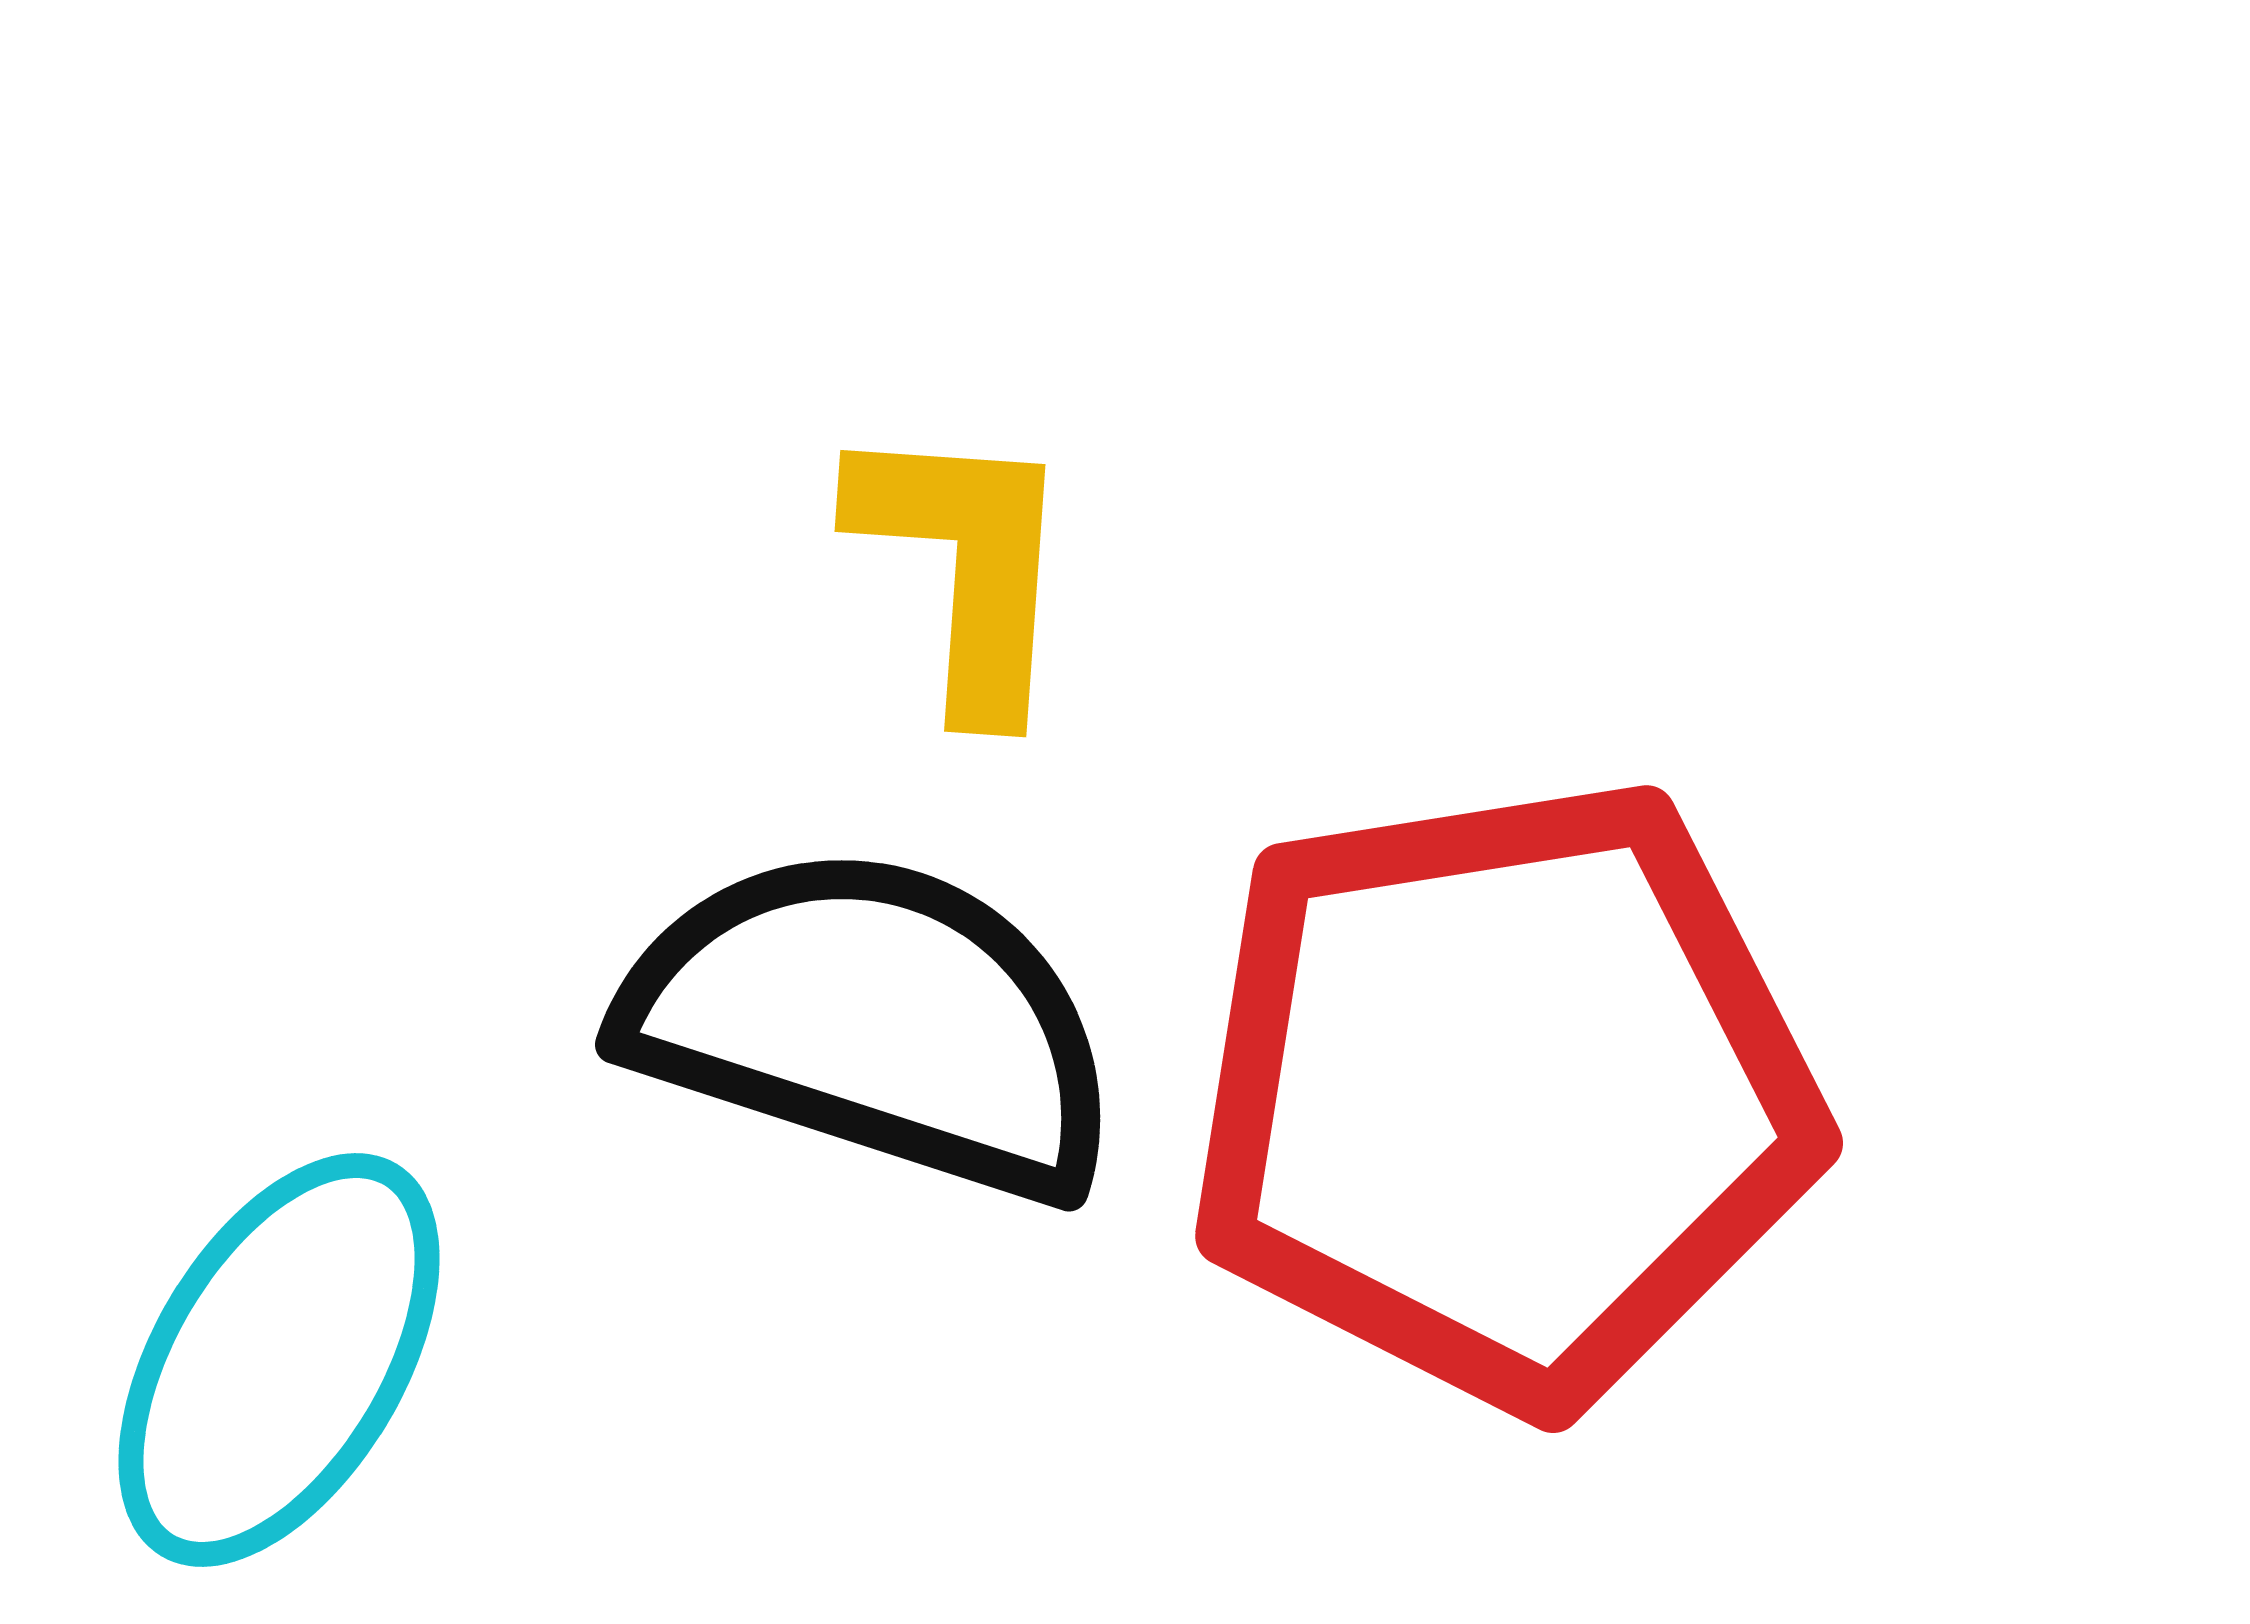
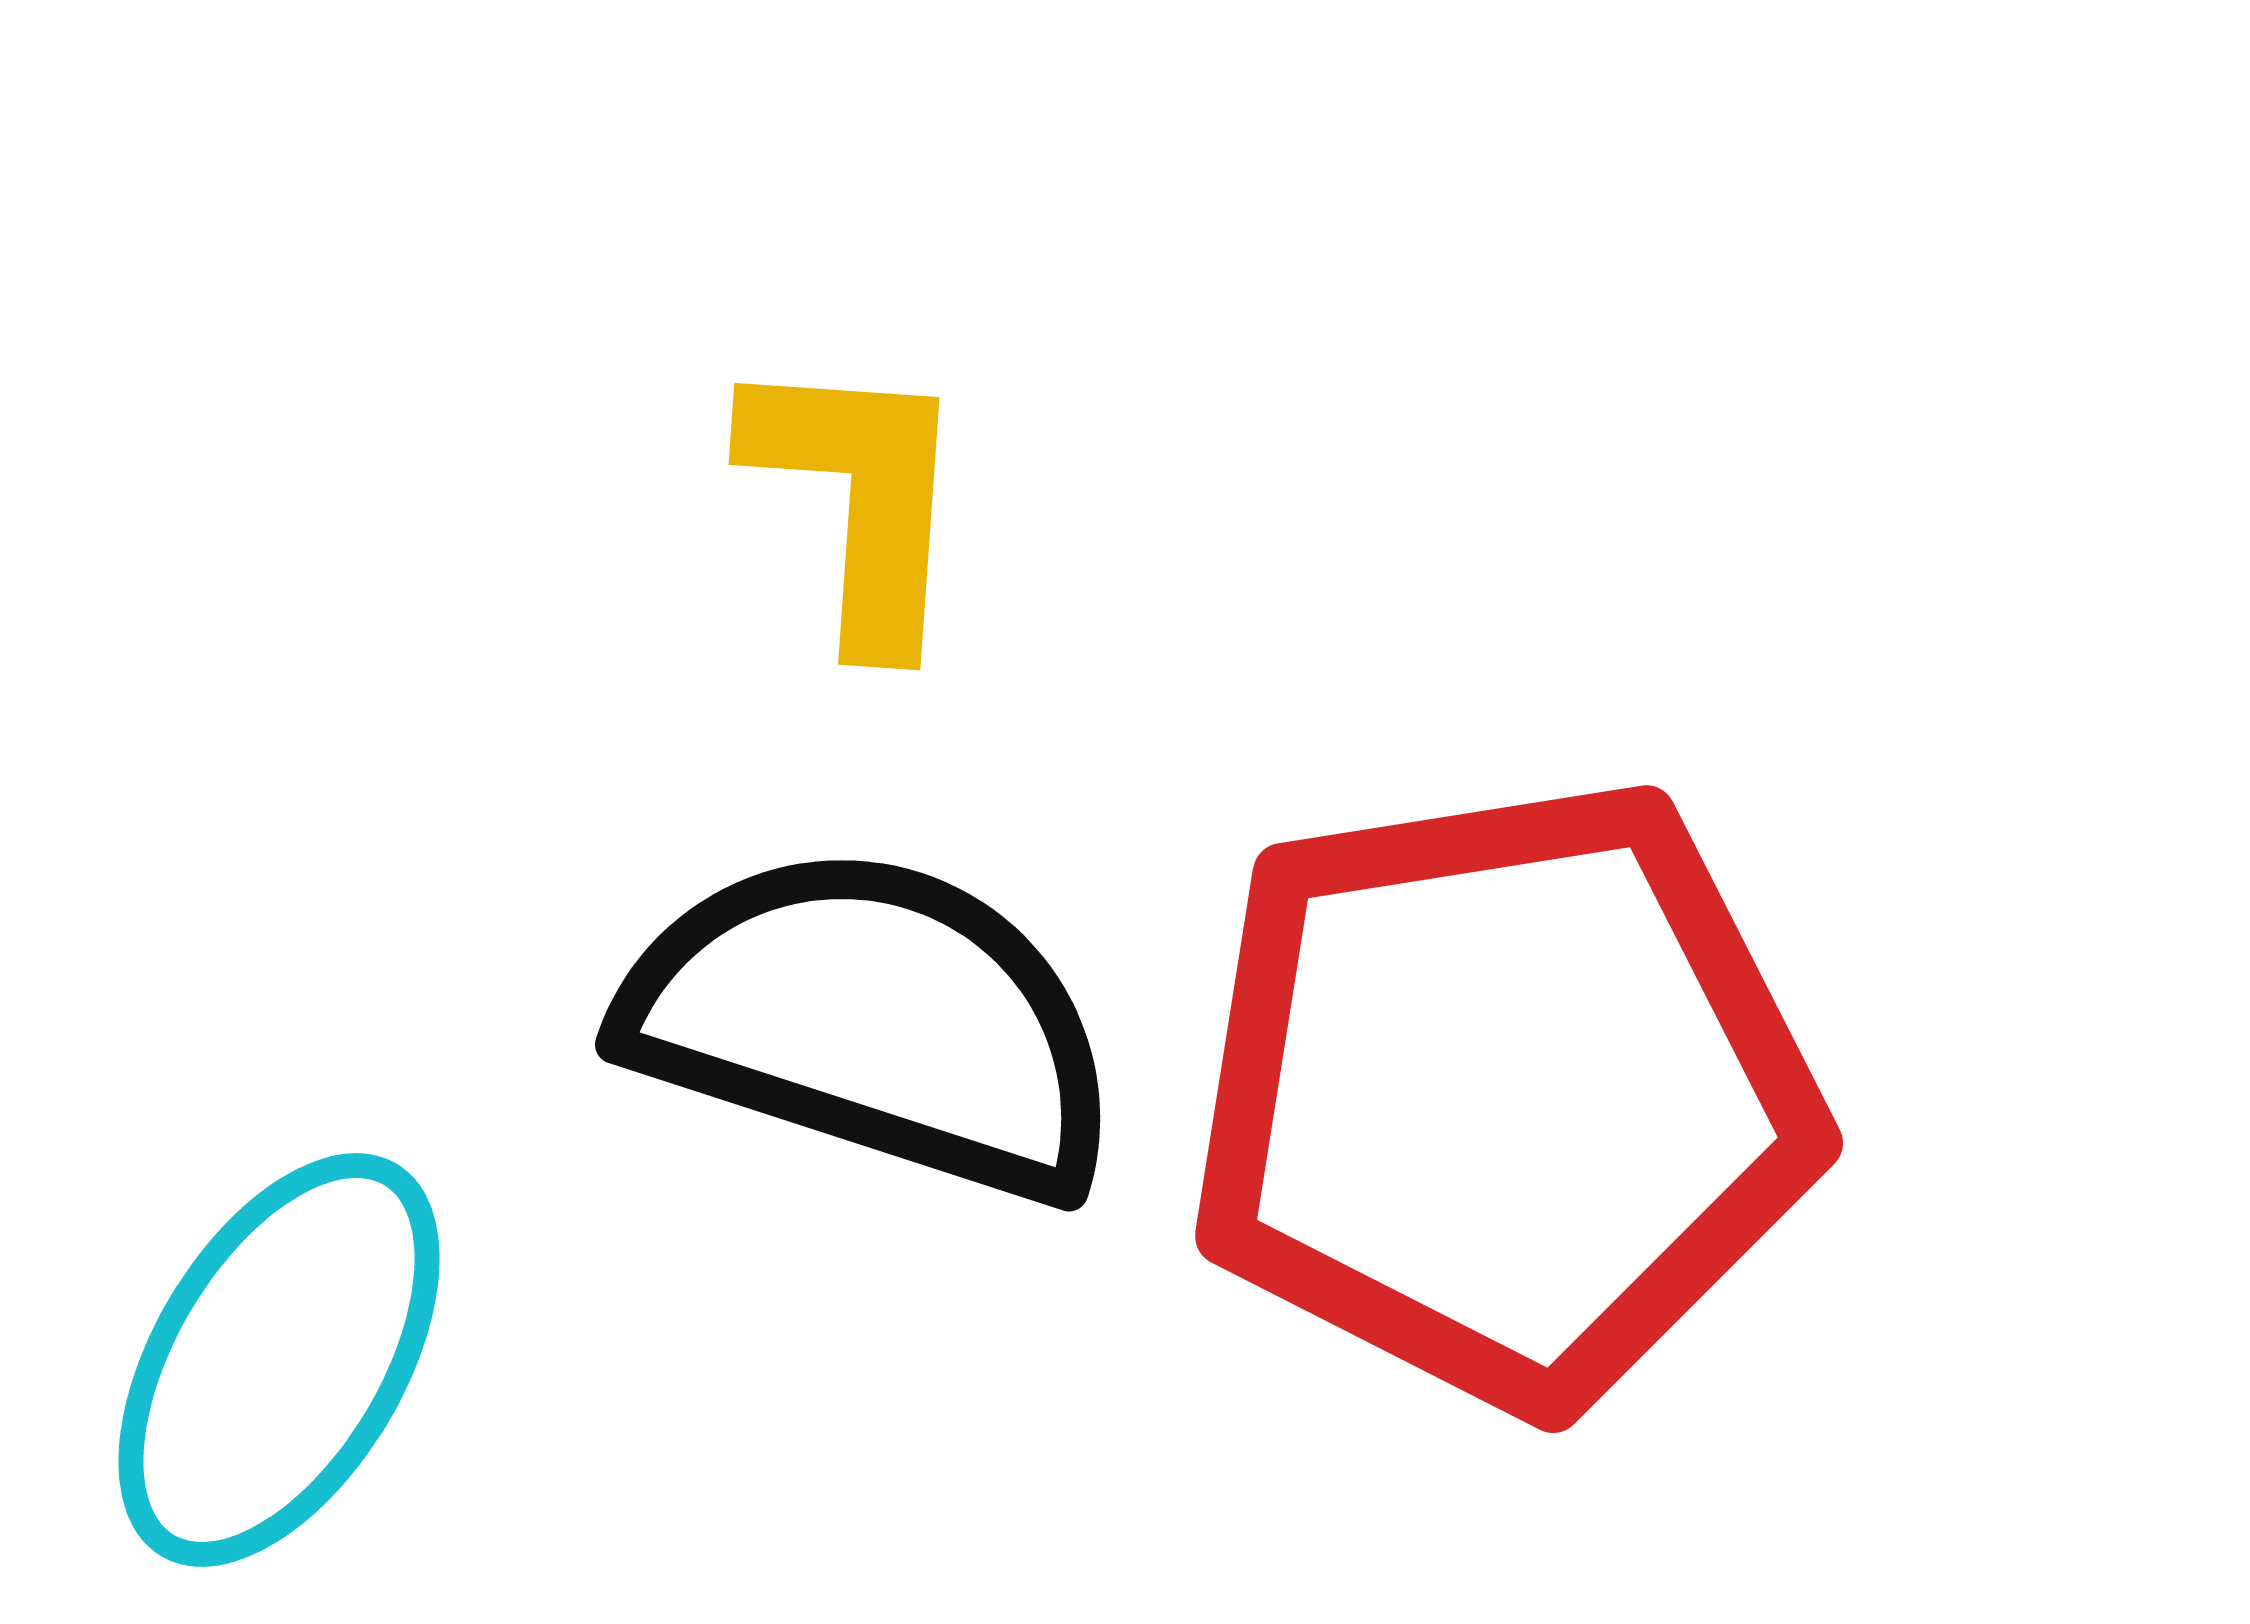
yellow L-shape: moved 106 px left, 67 px up
